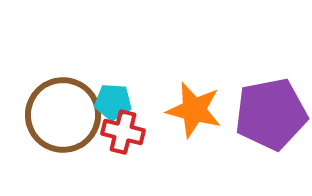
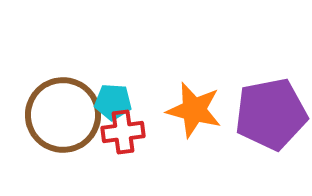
red cross: rotated 21 degrees counterclockwise
